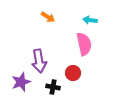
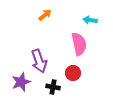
orange arrow: moved 3 px left, 2 px up; rotated 72 degrees counterclockwise
pink semicircle: moved 5 px left
purple arrow: rotated 10 degrees counterclockwise
